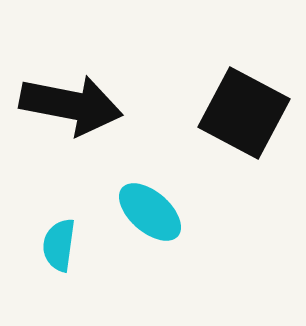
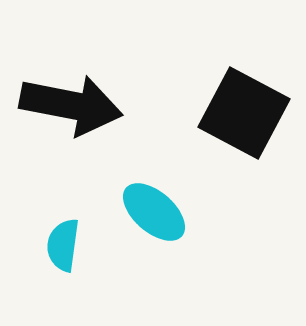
cyan ellipse: moved 4 px right
cyan semicircle: moved 4 px right
